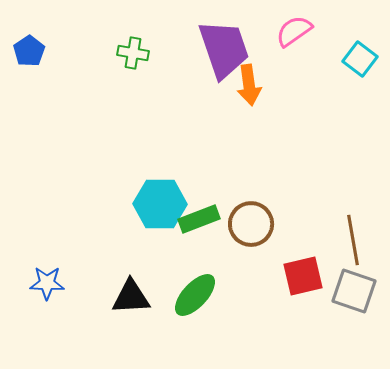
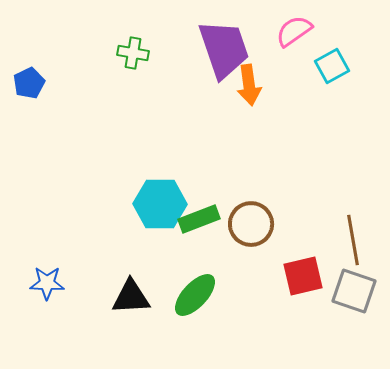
blue pentagon: moved 32 px down; rotated 8 degrees clockwise
cyan square: moved 28 px left, 7 px down; rotated 24 degrees clockwise
